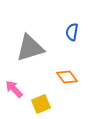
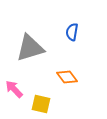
yellow square: rotated 36 degrees clockwise
